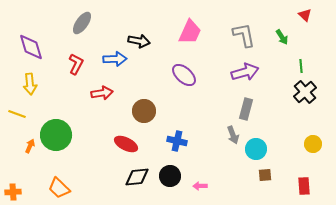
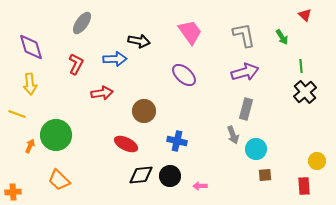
pink trapezoid: rotated 60 degrees counterclockwise
yellow circle: moved 4 px right, 17 px down
black diamond: moved 4 px right, 2 px up
orange trapezoid: moved 8 px up
